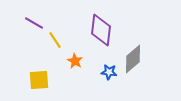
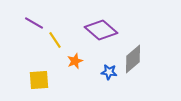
purple diamond: rotated 56 degrees counterclockwise
orange star: rotated 21 degrees clockwise
